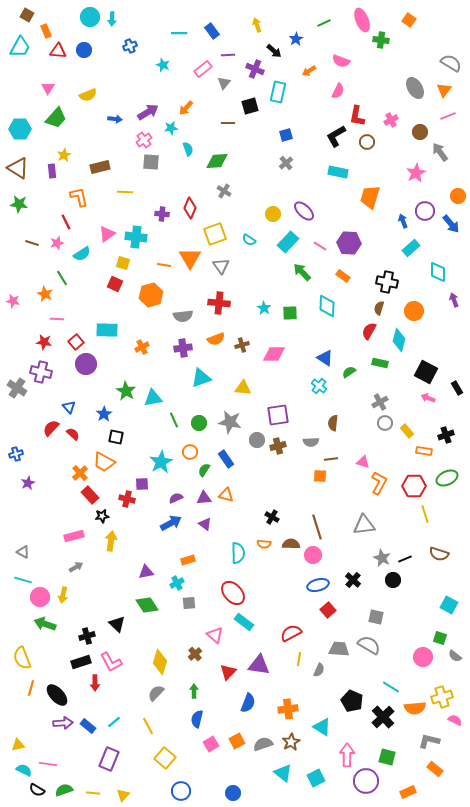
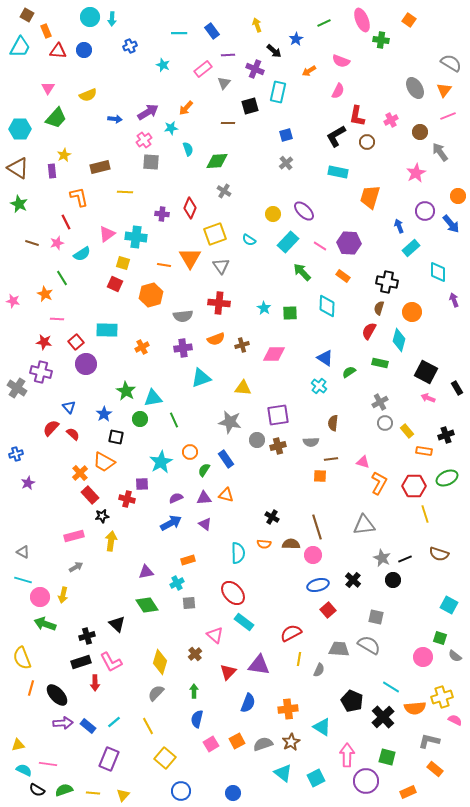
green star at (19, 204): rotated 18 degrees clockwise
blue arrow at (403, 221): moved 4 px left, 5 px down
orange circle at (414, 311): moved 2 px left, 1 px down
green circle at (199, 423): moved 59 px left, 4 px up
